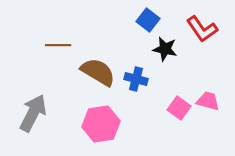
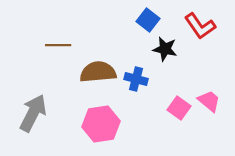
red L-shape: moved 2 px left, 3 px up
brown semicircle: rotated 36 degrees counterclockwise
pink trapezoid: moved 1 px right; rotated 25 degrees clockwise
